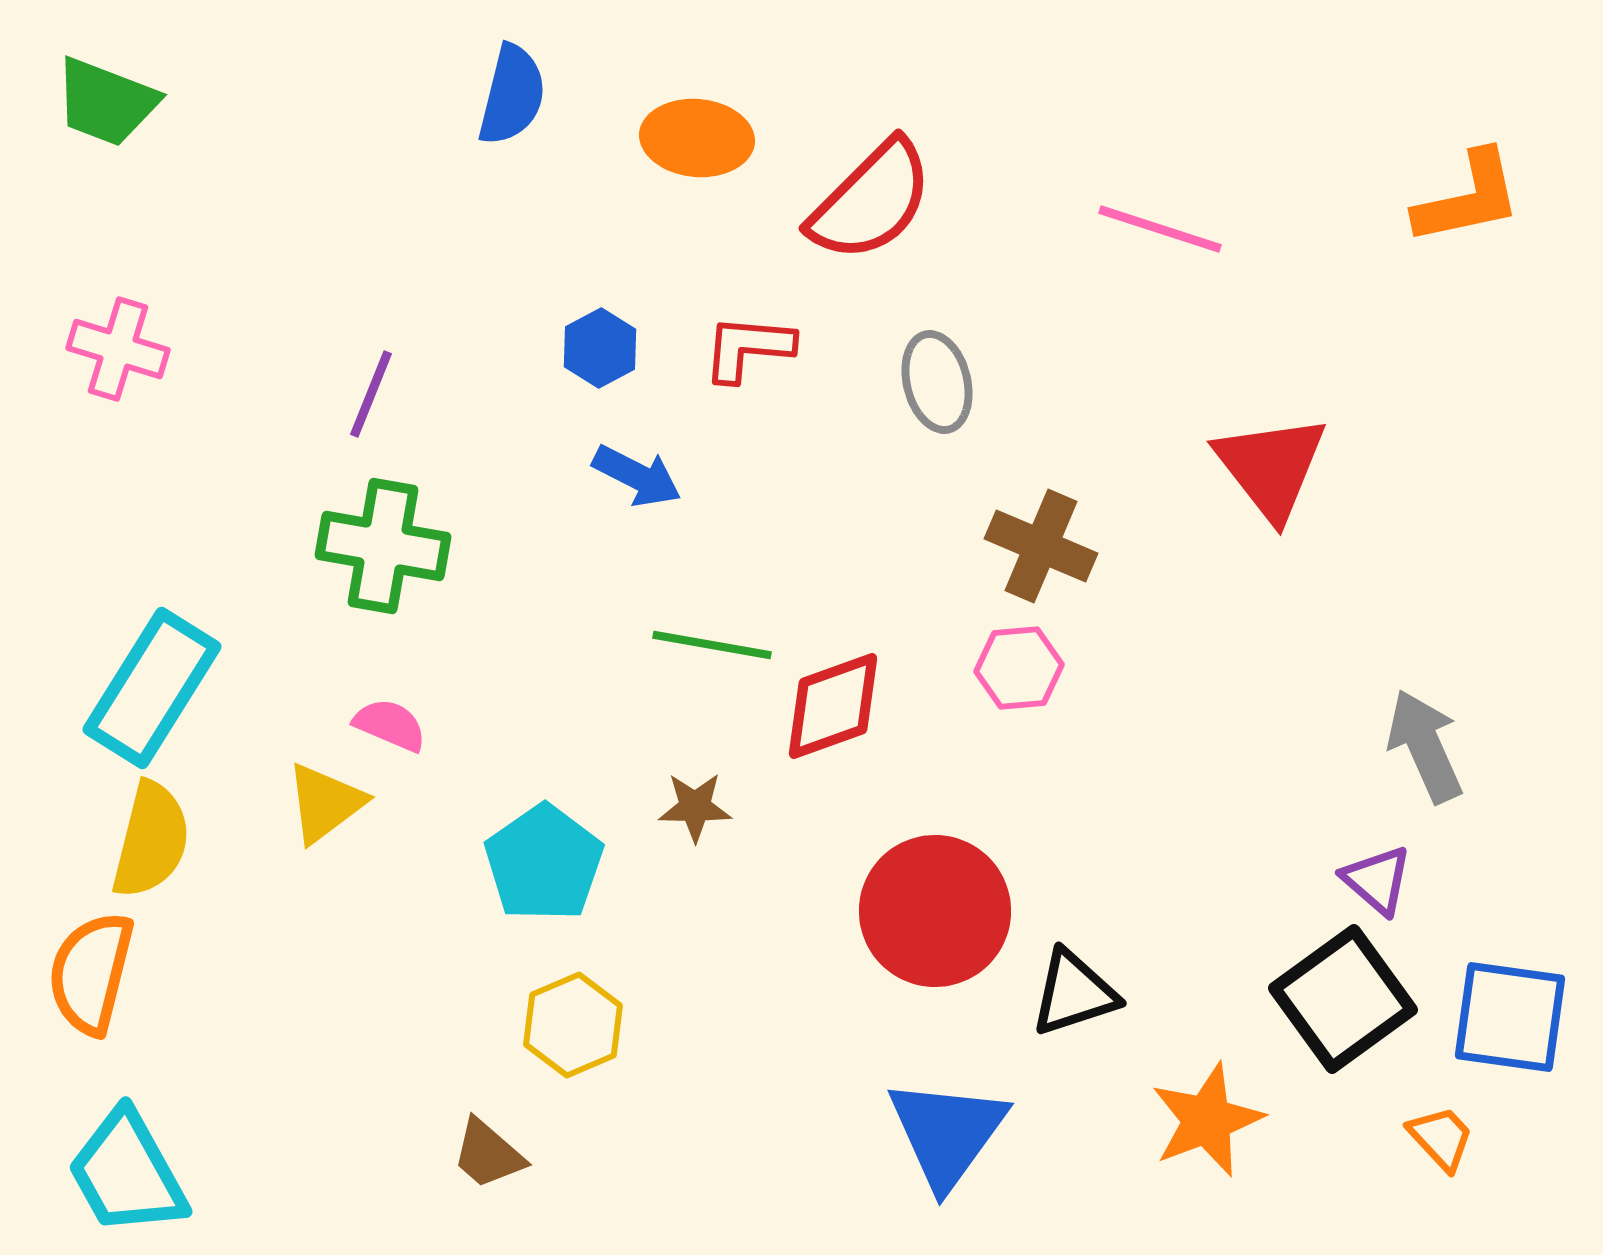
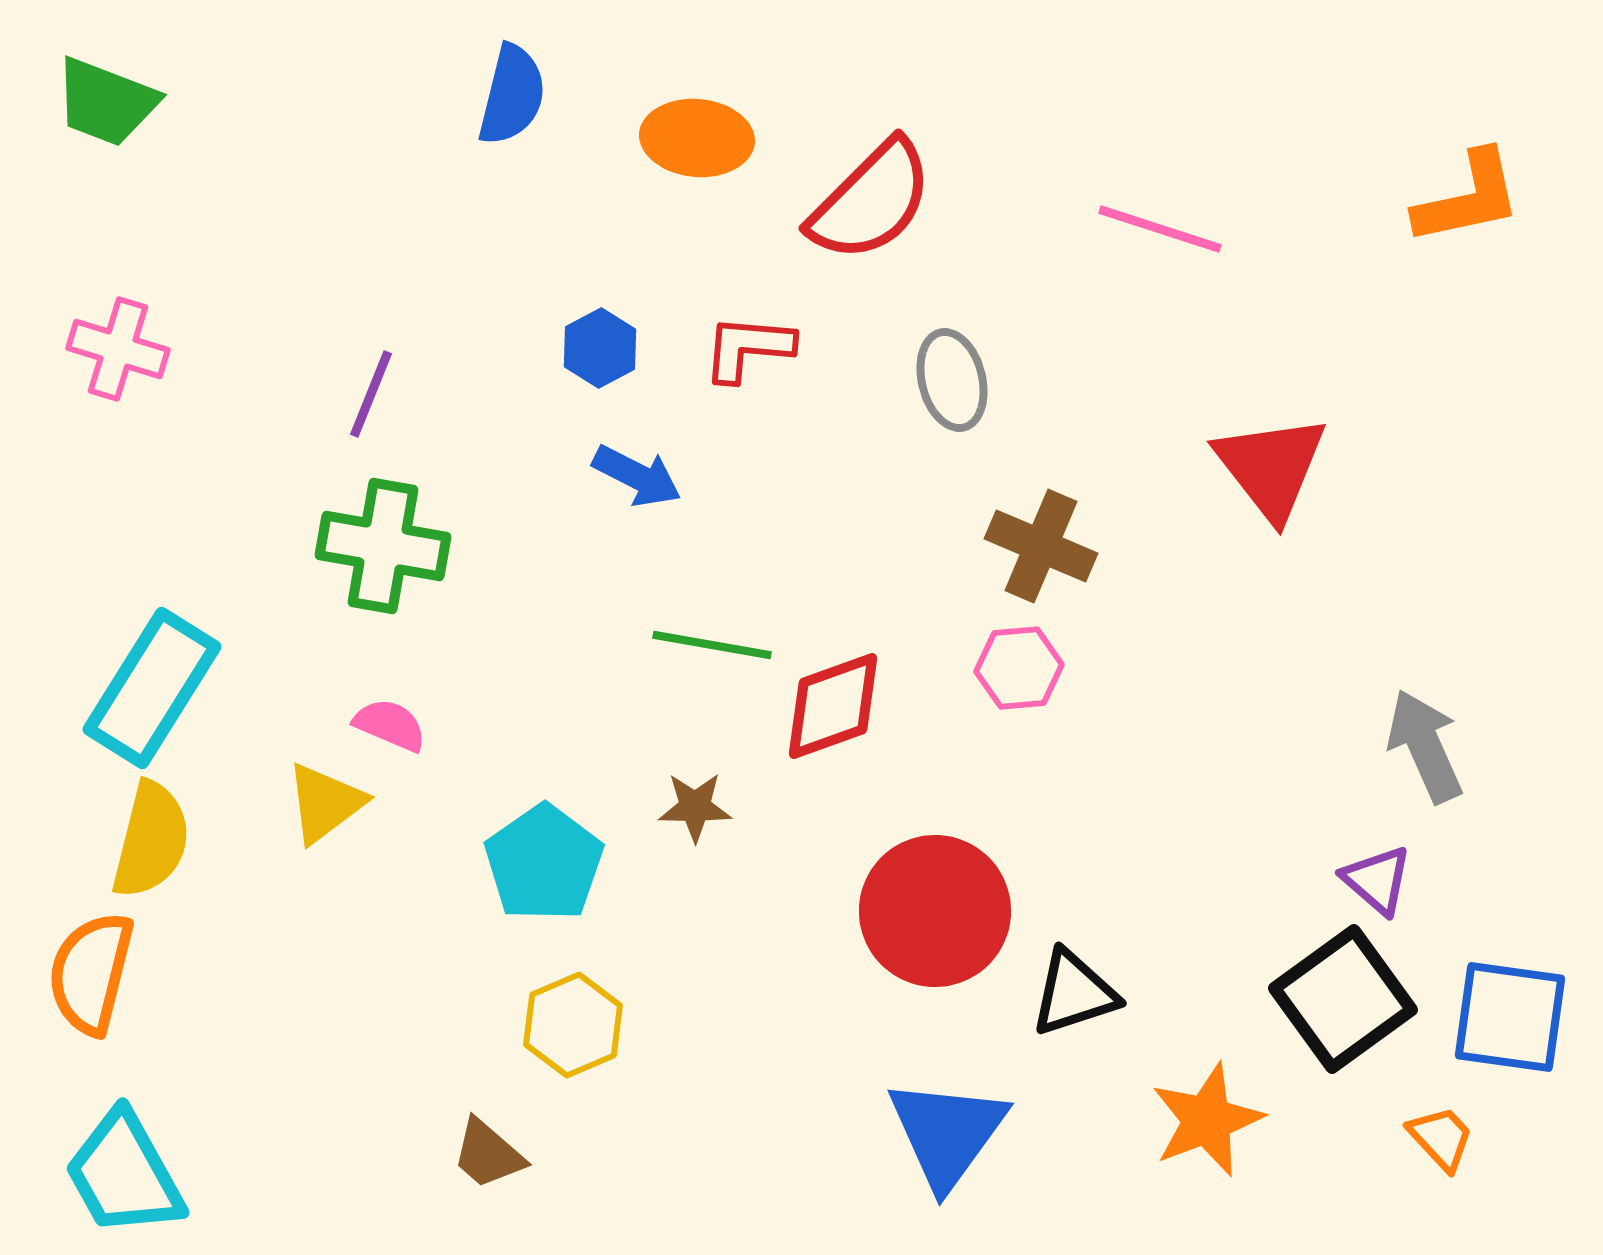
gray ellipse: moved 15 px right, 2 px up
cyan trapezoid: moved 3 px left, 1 px down
